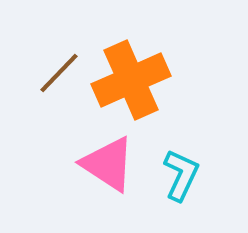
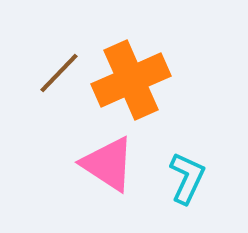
cyan L-shape: moved 6 px right, 3 px down
